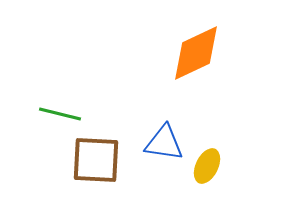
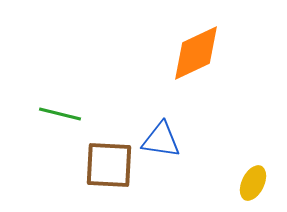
blue triangle: moved 3 px left, 3 px up
brown square: moved 13 px right, 5 px down
yellow ellipse: moved 46 px right, 17 px down
